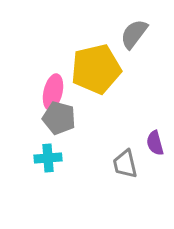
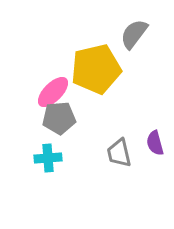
pink ellipse: rotated 32 degrees clockwise
gray pentagon: rotated 20 degrees counterclockwise
gray trapezoid: moved 6 px left, 11 px up
